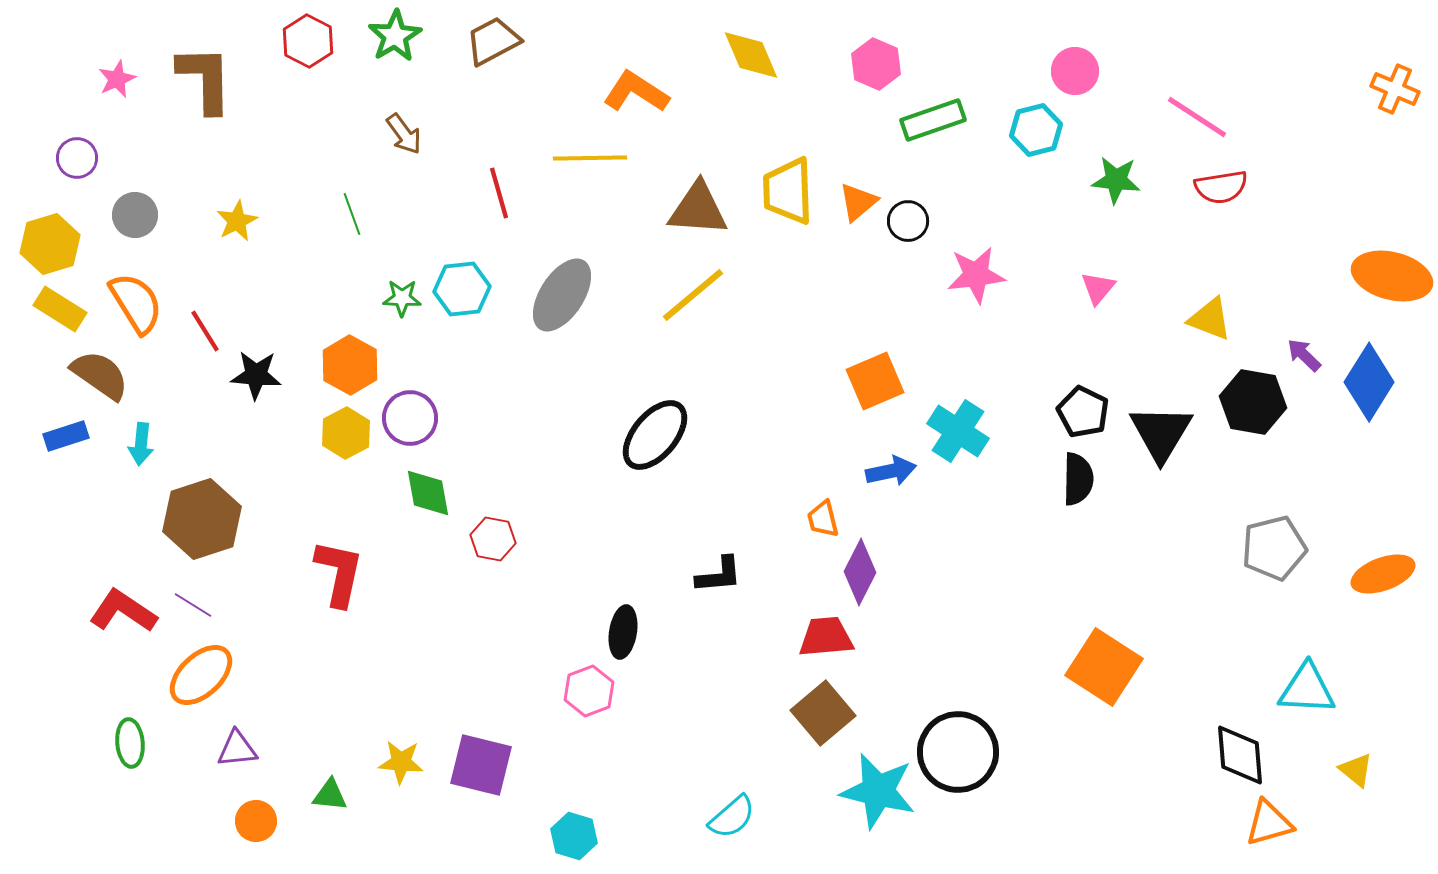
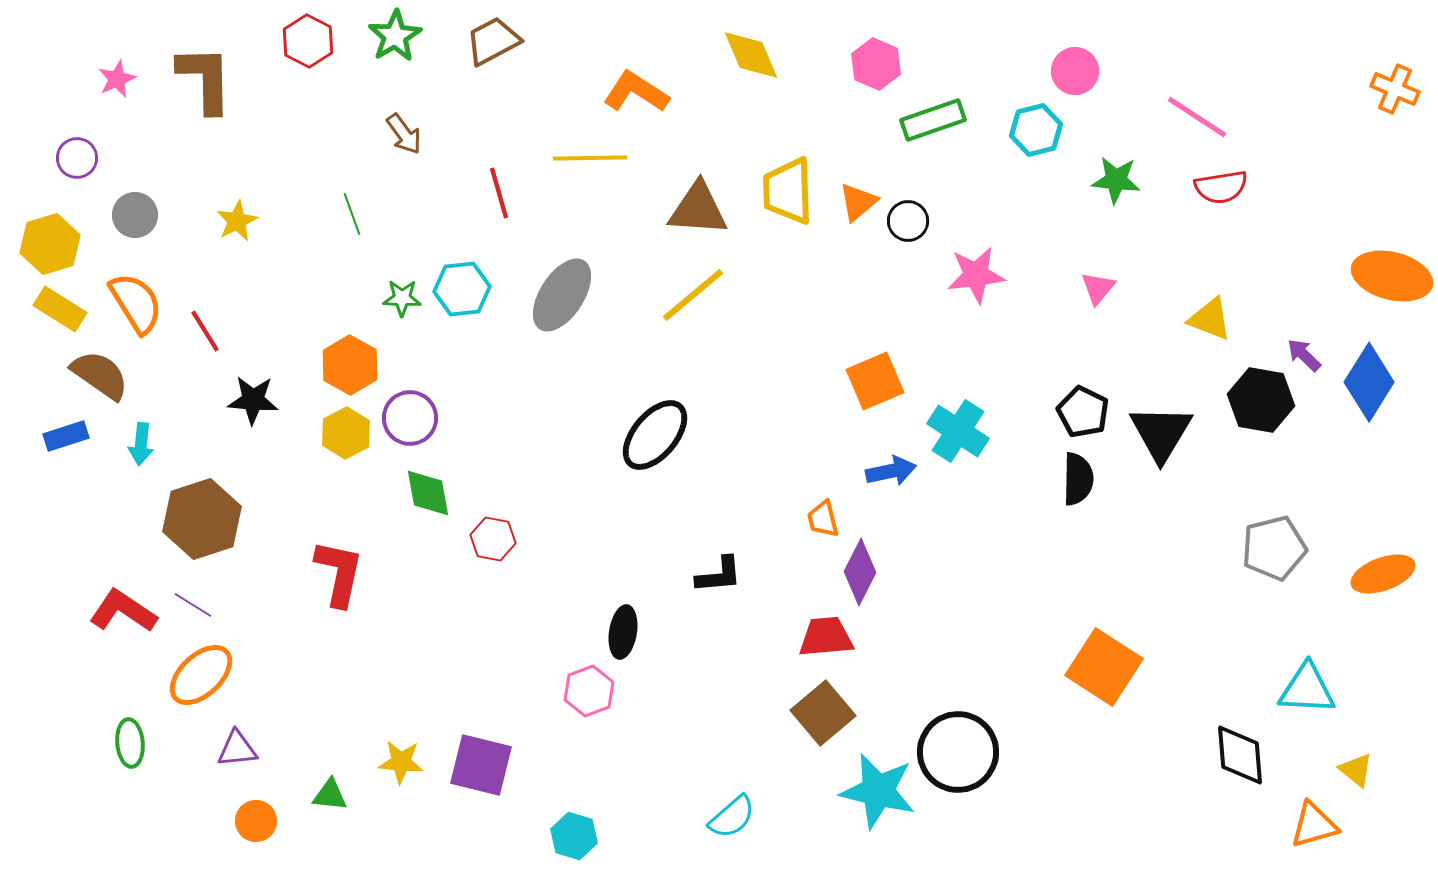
black star at (256, 375): moved 3 px left, 25 px down
black hexagon at (1253, 402): moved 8 px right, 2 px up
orange triangle at (1269, 823): moved 45 px right, 2 px down
